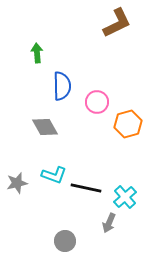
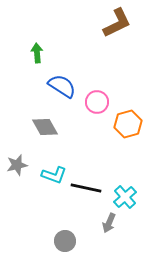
blue semicircle: rotated 56 degrees counterclockwise
gray star: moved 18 px up
